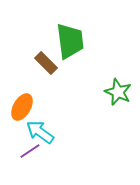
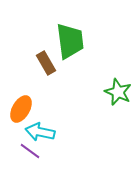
brown rectangle: rotated 15 degrees clockwise
orange ellipse: moved 1 px left, 2 px down
cyan arrow: rotated 24 degrees counterclockwise
purple line: rotated 70 degrees clockwise
